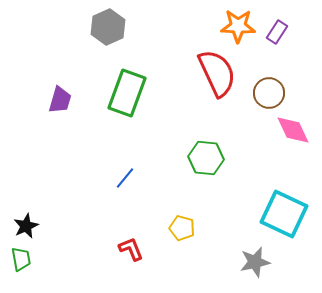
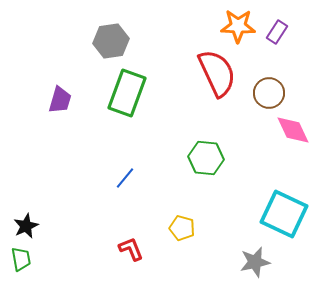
gray hexagon: moved 3 px right, 14 px down; rotated 16 degrees clockwise
